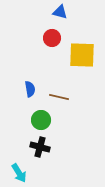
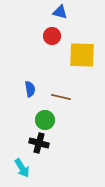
red circle: moved 2 px up
brown line: moved 2 px right
green circle: moved 4 px right
black cross: moved 1 px left, 4 px up
cyan arrow: moved 3 px right, 5 px up
